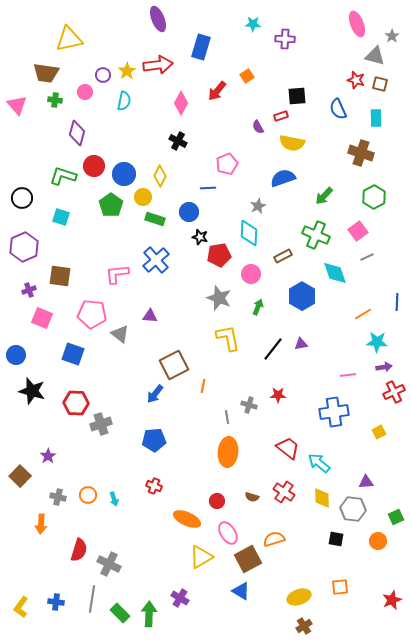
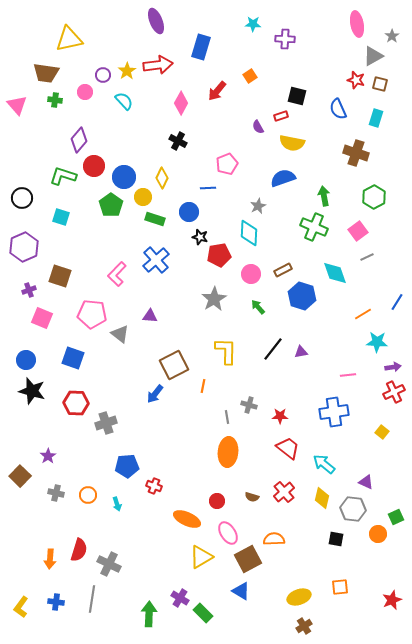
purple ellipse at (158, 19): moved 2 px left, 2 px down
pink ellipse at (357, 24): rotated 10 degrees clockwise
gray triangle at (375, 56): moved 2 px left; rotated 45 degrees counterclockwise
orange square at (247, 76): moved 3 px right
black square at (297, 96): rotated 18 degrees clockwise
cyan semicircle at (124, 101): rotated 54 degrees counterclockwise
cyan rectangle at (376, 118): rotated 18 degrees clockwise
purple diamond at (77, 133): moved 2 px right, 7 px down; rotated 25 degrees clockwise
brown cross at (361, 153): moved 5 px left
blue circle at (124, 174): moved 3 px down
yellow diamond at (160, 176): moved 2 px right, 2 px down
green arrow at (324, 196): rotated 126 degrees clockwise
green cross at (316, 235): moved 2 px left, 8 px up
brown rectangle at (283, 256): moved 14 px down
pink L-shape at (117, 274): rotated 40 degrees counterclockwise
brown square at (60, 276): rotated 10 degrees clockwise
blue hexagon at (302, 296): rotated 12 degrees counterclockwise
gray star at (219, 298): moved 5 px left, 1 px down; rotated 20 degrees clockwise
blue line at (397, 302): rotated 30 degrees clockwise
green arrow at (258, 307): rotated 63 degrees counterclockwise
yellow L-shape at (228, 338): moved 2 px left, 13 px down; rotated 12 degrees clockwise
purple triangle at (301, 344): moved 8 px down
blue square at (73, 354): moved 4 px down
blue circle at (16, 355): moved 10 px right, 5 px down
purple arrow at (384, 367): moved 9 px right
red star at (278, 395): moved 2 px right, 21 px down
gray cross at (101, 424): moved 5 px right, 1 px up
yellow square at (379, 432): moved 3 px right; rotated 24 degrees counterclockwise
blue pentagon at (154, 440): moved 27 px left, 26 px down
cyan arrow at (319, 463): moved 5 px right, 1 px down
purple triangle at (366, 482): rotated 28 degrees clockwise
red cross at (284, 492): rotated 15 degrees clockwise
gray cross at (58, 497): moved 2 px left, 4 px up
yellow diamond at (322, 498): rotated 15 degrees clockwise
cyan arrow at (114, 499): moved 3 px right, 5 px down
orange arrow at (41, 524): moved 9 px right, 35 px down
orange semicircle at (274, 539): rotated 15 degrees clockwise
orange circle at (378, 541): moved 7 px up
green rectangle at (120, 613): moved 83 px right
